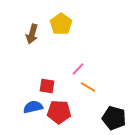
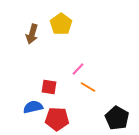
red square: moved 2 px right, 1 px down
red pentagon: moved 2 px left, 7 px down
black pentagon: moved 3 px right; rotated 15 degrees clockwise
